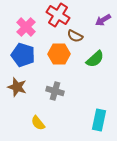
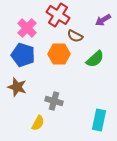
pink cross: moved 1 px right, 1 px down
gray cross: moved 1 px left, 10 px down
yellow semicircle: rotated 112 degrees counterclockwise
